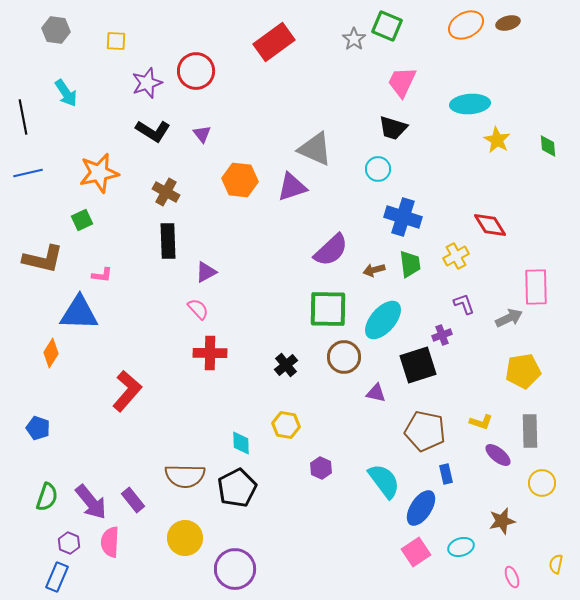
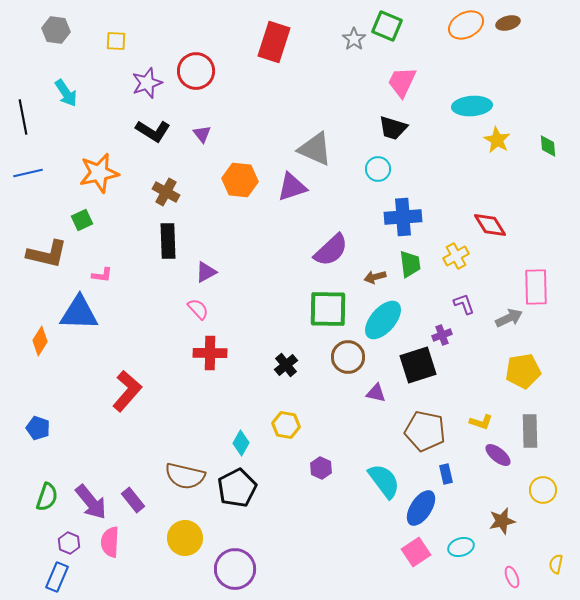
red rectangle at (274, 42): rotated 36 degrees counterclockwise
cyan ellipse at (470, 104): moved 2 px right, 2 px down
blue cross at (403, 217): rotated 21 degrees counterclockwise
brown L-shape at (43, 259): moved 4 px right, 5 px up
brown arrow at (374, 270): moved 1 px right, 7 px down
orange diamond at (51, 353): moved 11 px left, 12 px up
brown circle at (344, 357): moved 4 px right
cyan diamond at (241, 443): rotated 30 degrees clockwise
brown semicircle at (185, 476): rotated 12 degrees clockwise
yellow circle at (542, 483): moved 1 px right, 7 px down
